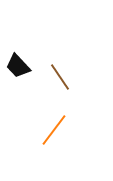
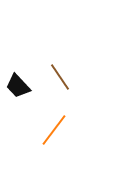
black trapezoid: moved 20 px down
